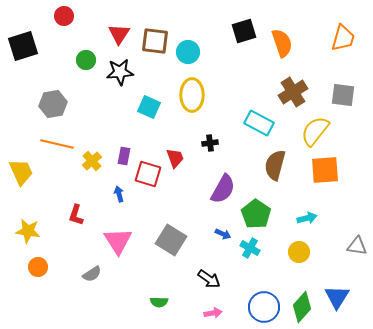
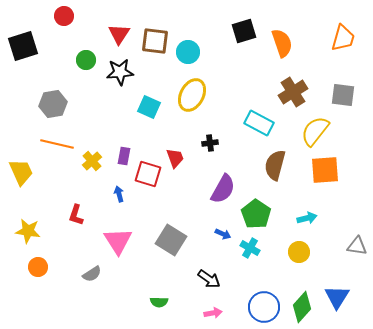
yellow ellipse at (192, 95): rotated 28 degrees clockwise
